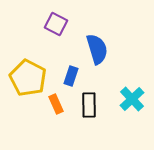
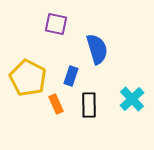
purple square: rotated 15 degrees counterclockwise
